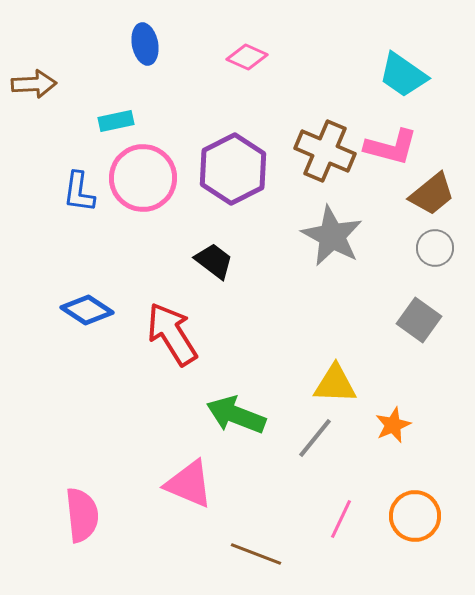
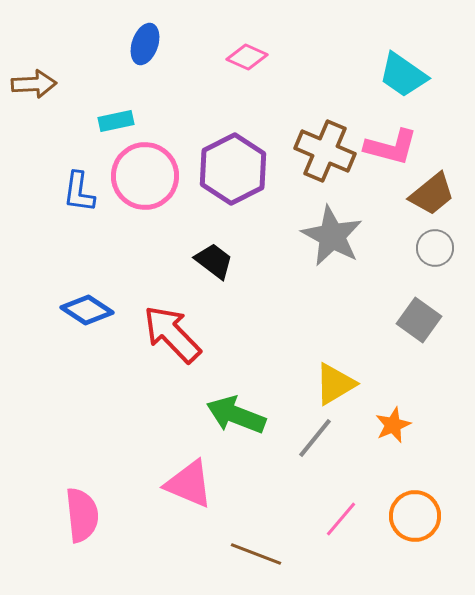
blue ellipse: rotated 30 degrees clockwise
pink circle: moved 2 px right, 2 px up
red arrow: rotated 12 degrees counterclockwise
yellow triangle: rotated 33 degrees counterclockwise
pink line: rotated 15 degrees clockwise
